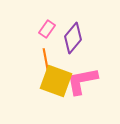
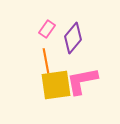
yellow square: moved 4 px down; rotated 28 degrees counterclockwise
